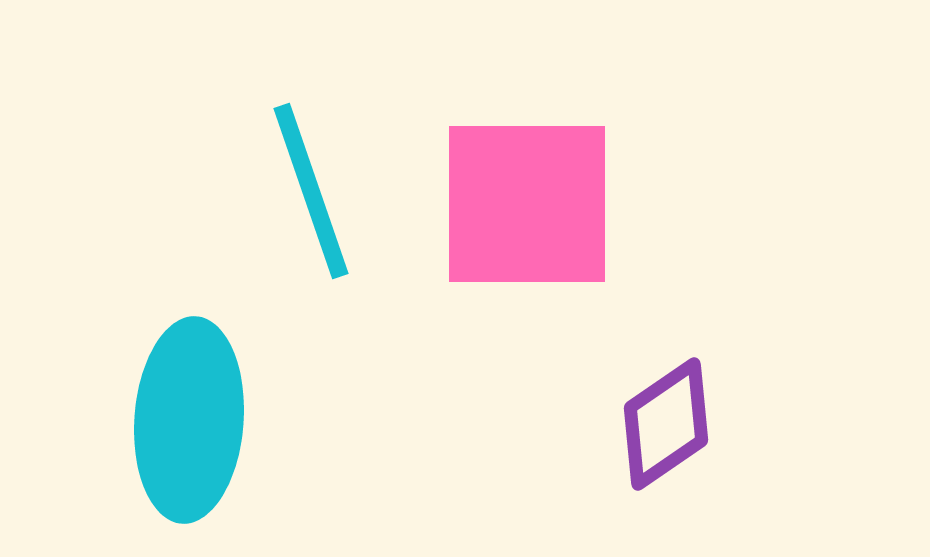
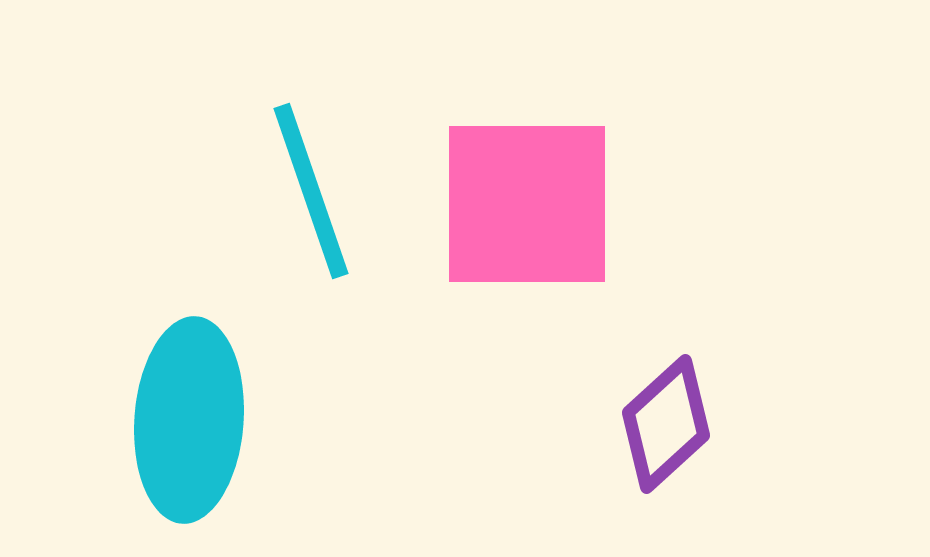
purple diamond: rotated 8 degrees counterclockwise
